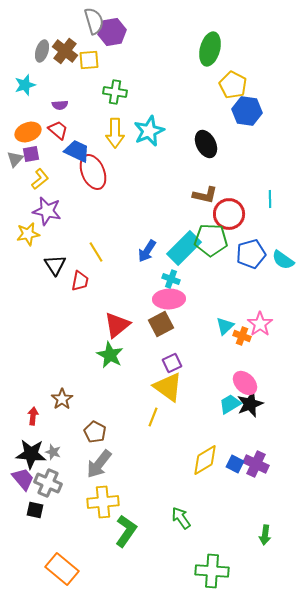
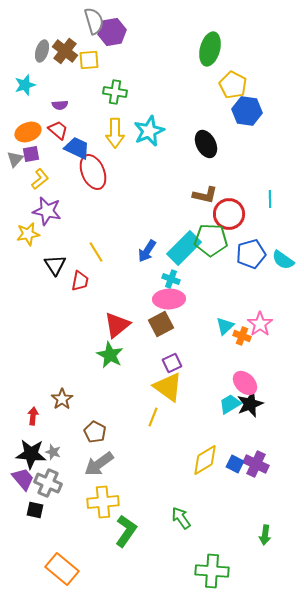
blue trapezoid at (77, 151): moved 3 px up
gray arrow at (99, 464): rotated 16 degrees clockwise
